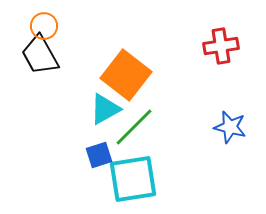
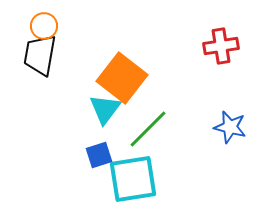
black trapezoid: rotated 39 degrees clockwise
orange square: moved 4 px left, 3 px down
cyan triangle: rotated 24 degrees counterclockwise
green line: moved 14 px right, 2 px down
